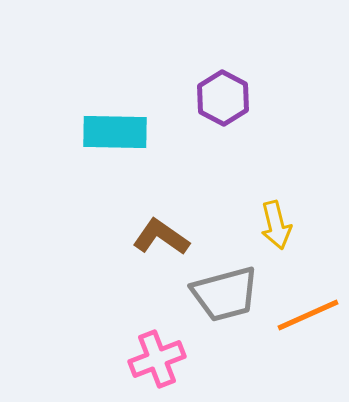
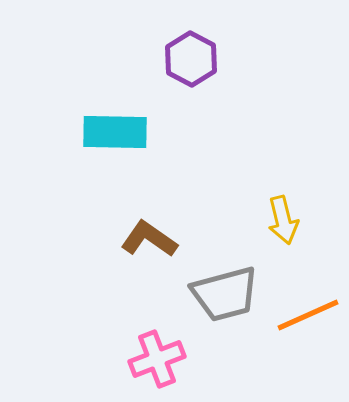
purple hexagon: moved 32 px left, 39 px up
yellow arrow: moved 7 px right, 5 px up
brown L-shape: moved 12 px left, 2 px down
